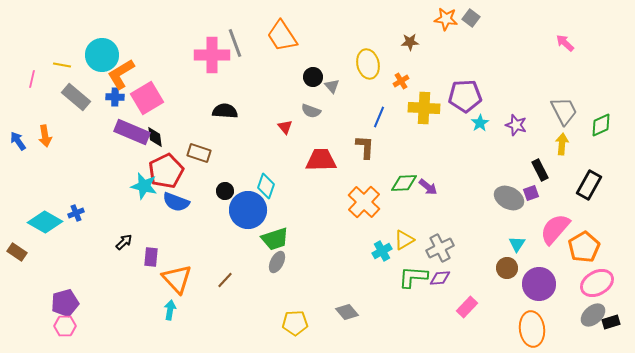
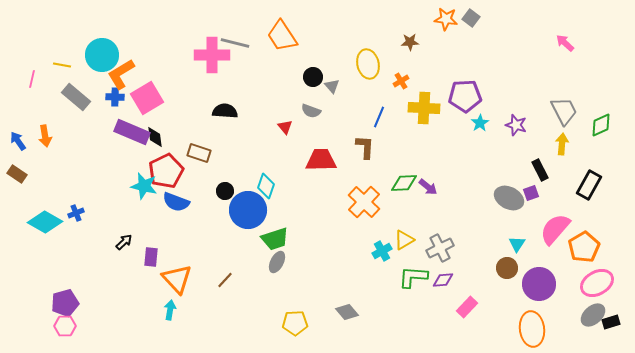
gray line at (235, 43): rotated 56 degrees counterclockwise
brown rectangle at (17, 252): moved 78 px up
purple diamond at (440, 278): moved 3 px right, 2 px down
